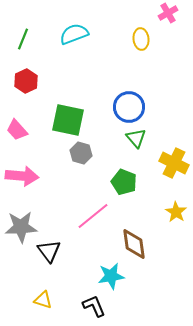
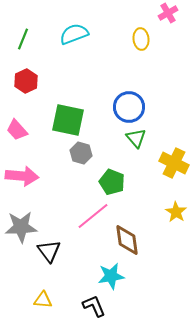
green pentagon: moved 12 px left
brown diamond: moved 7 px left, 4 px up
yellow triangle: rotated 12 degrees counterclockwise
